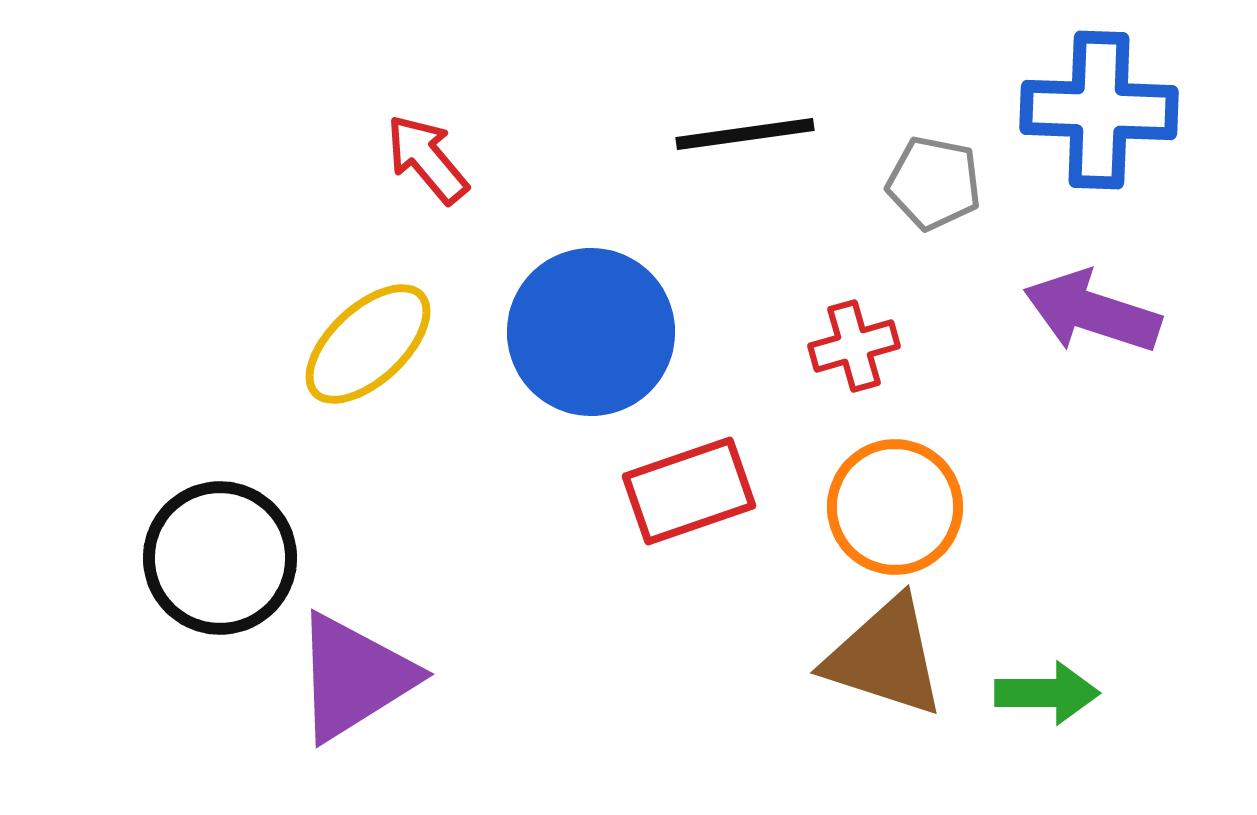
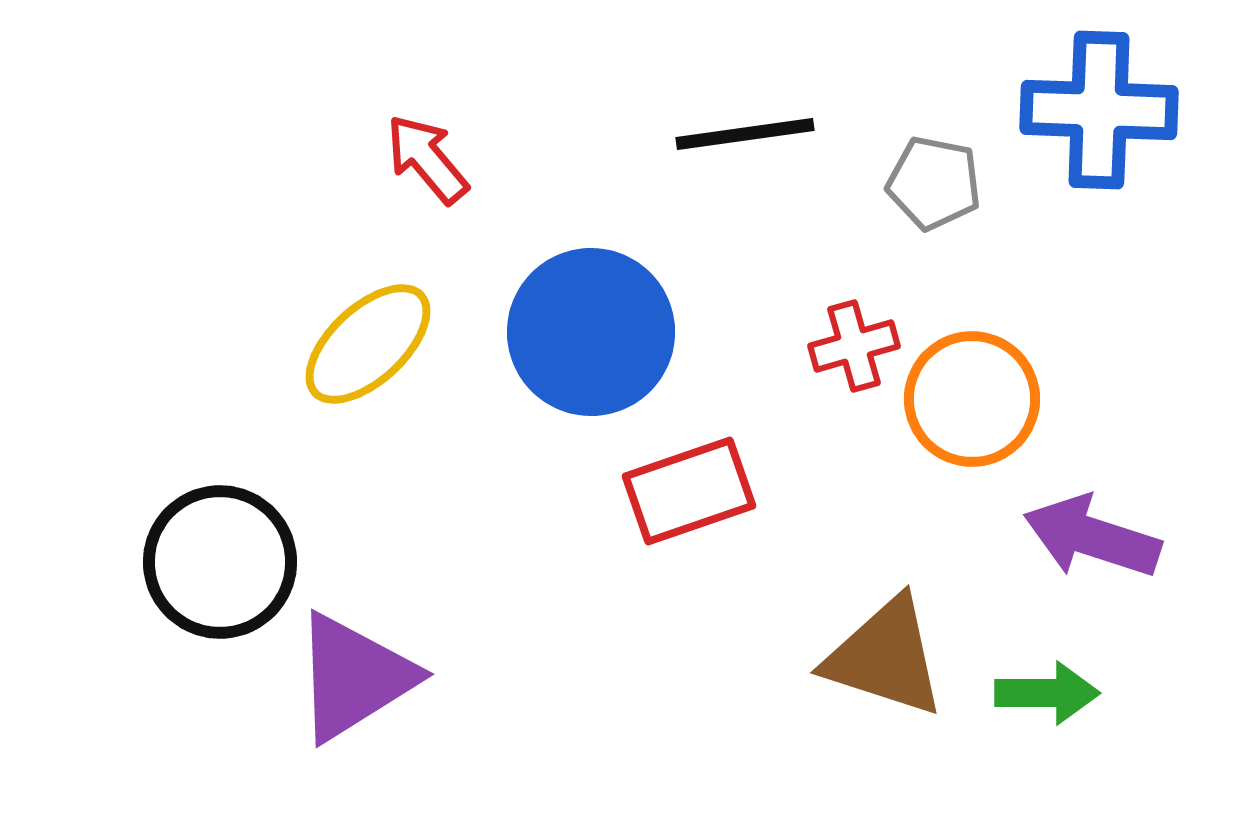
purple arrow: moved 225 px down
orange circle: moved 77 px right, 108 px up
black circle: moved 4 px down
